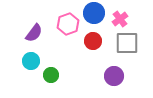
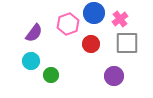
red circle: moved 2 px left, 3 px down
